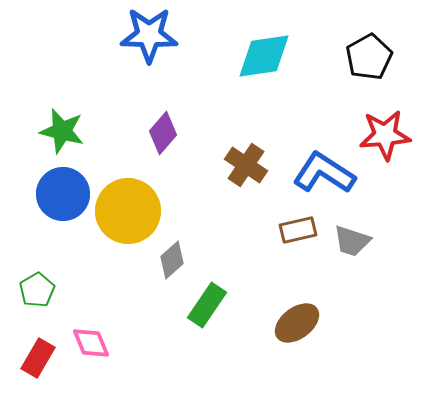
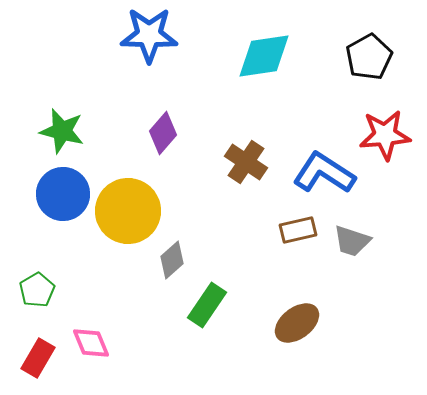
brown cross: moved 3 px up
